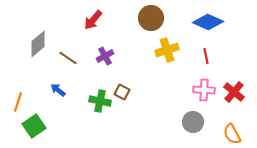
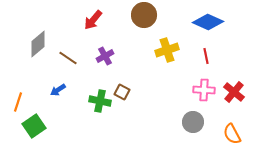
brown circle: moved 7 px left, 3 px up
blue arrow: rotated 70 degrees counterclockwise
